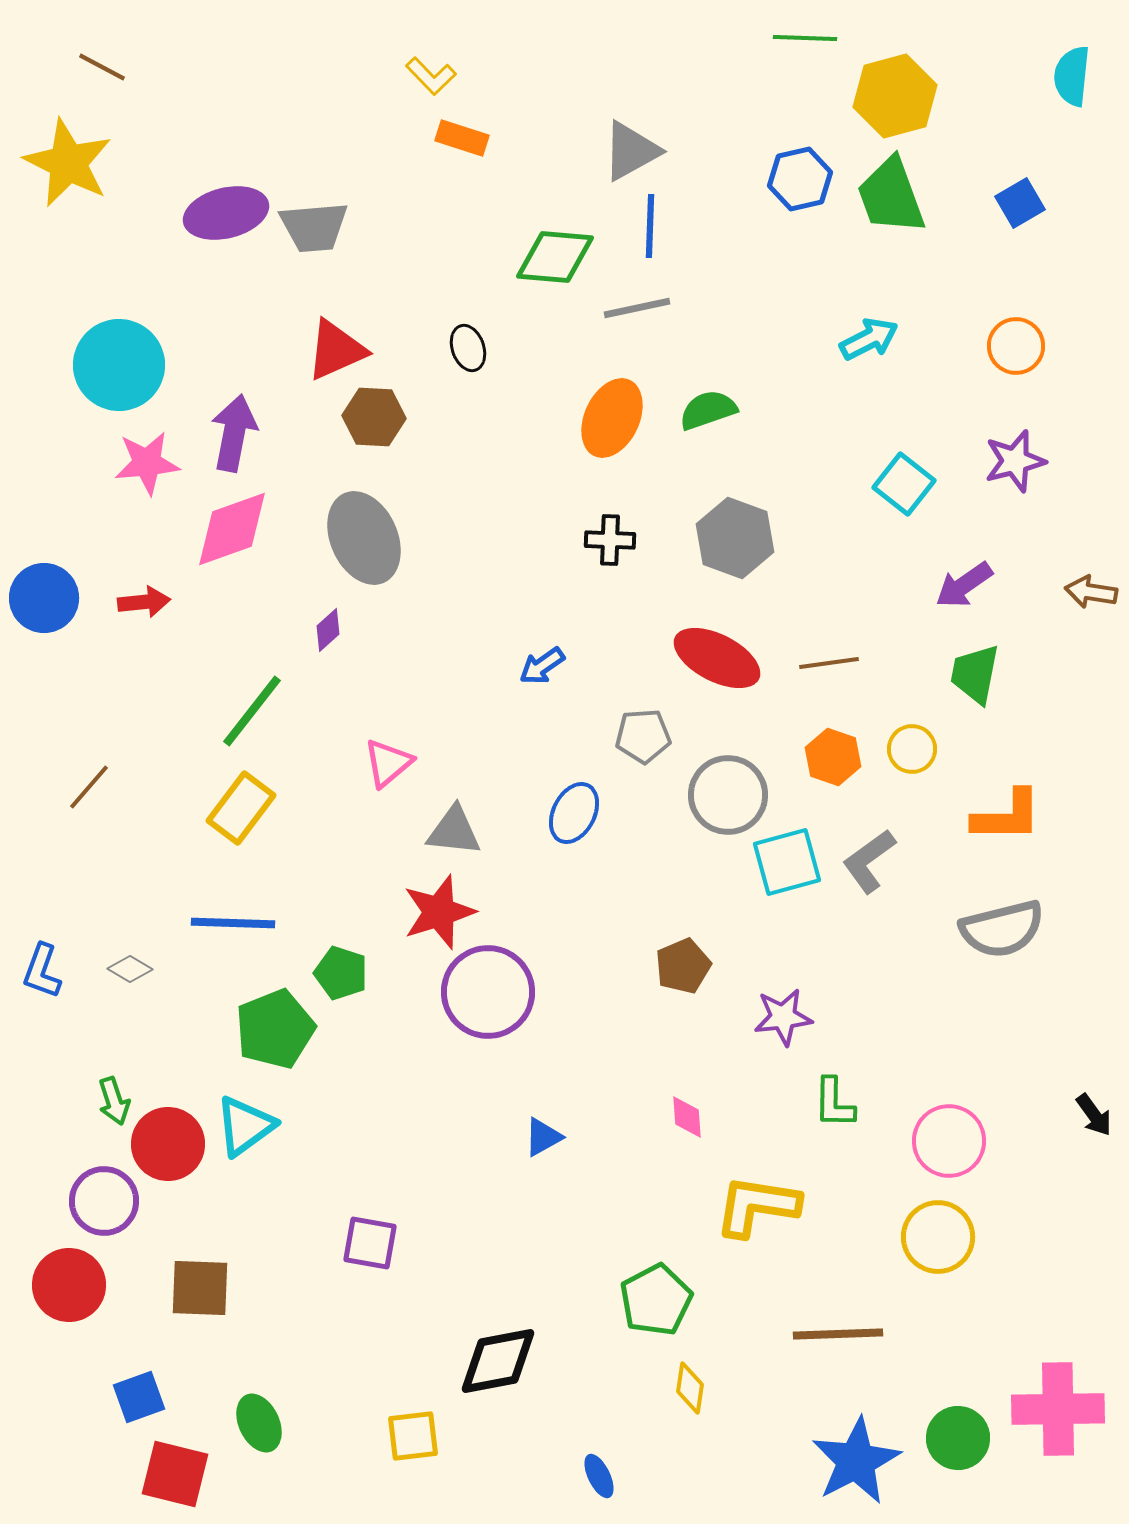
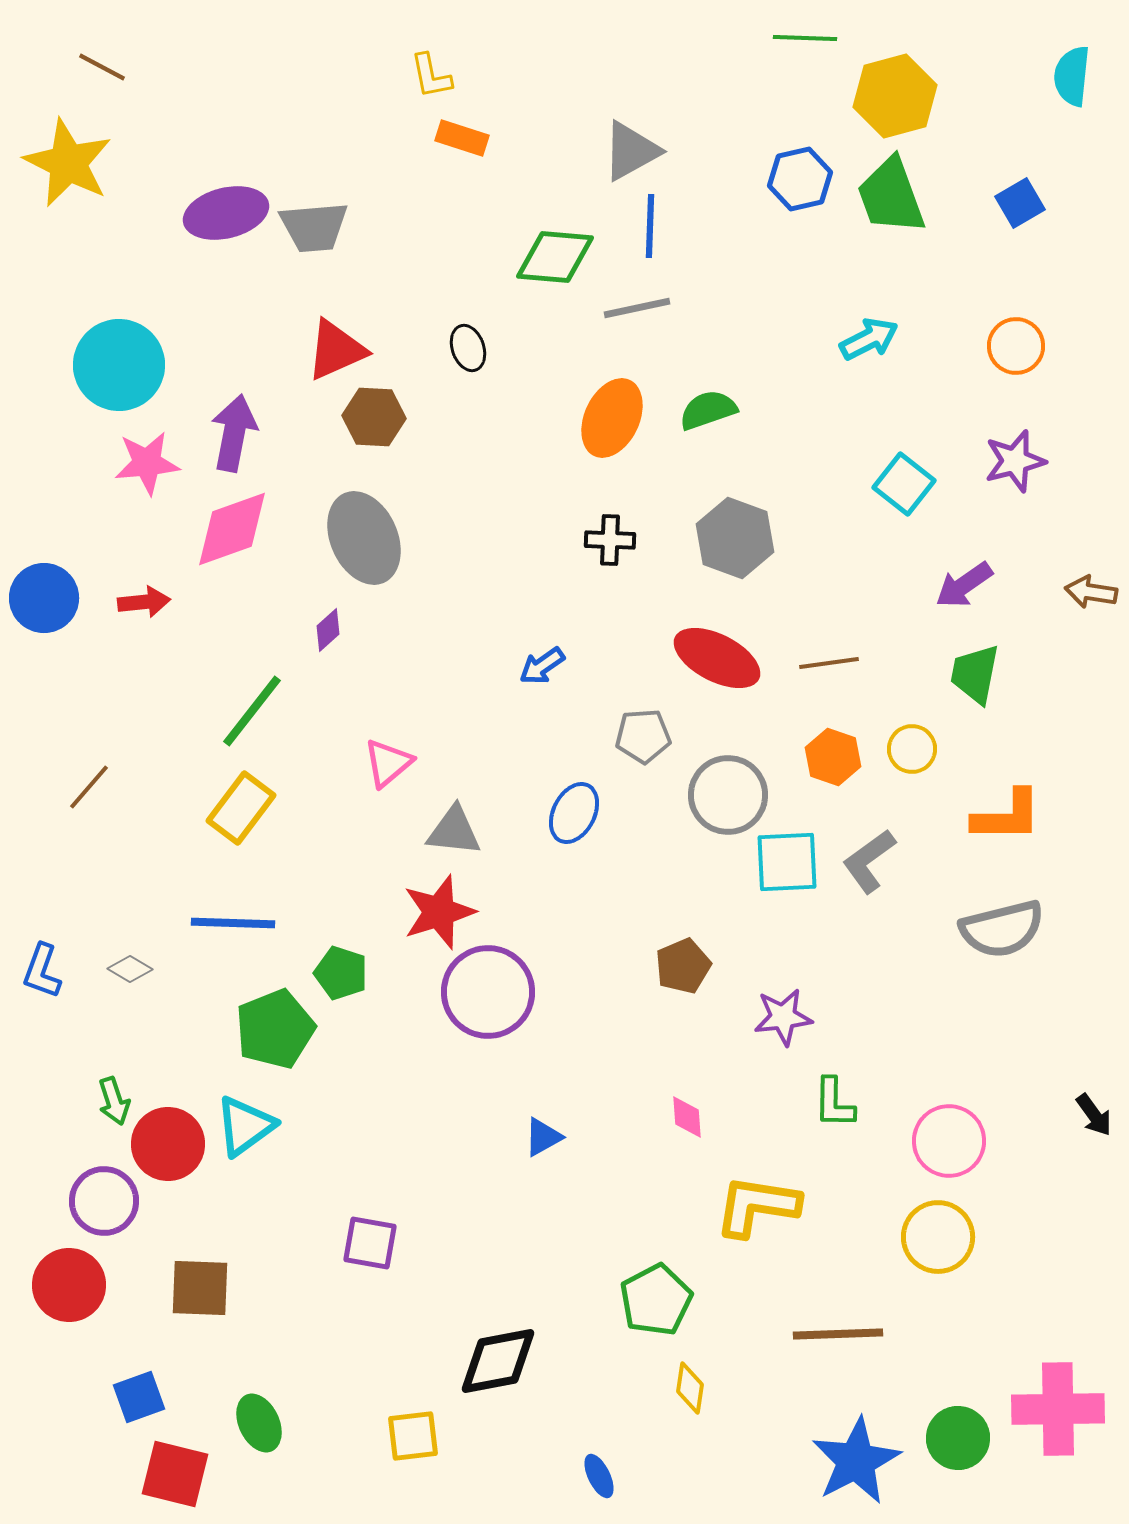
yellow L-shape at (431, 76): rotated 33 degrees clockwise
cyan square at (787, 862): rotated 12 degrees clockwise
